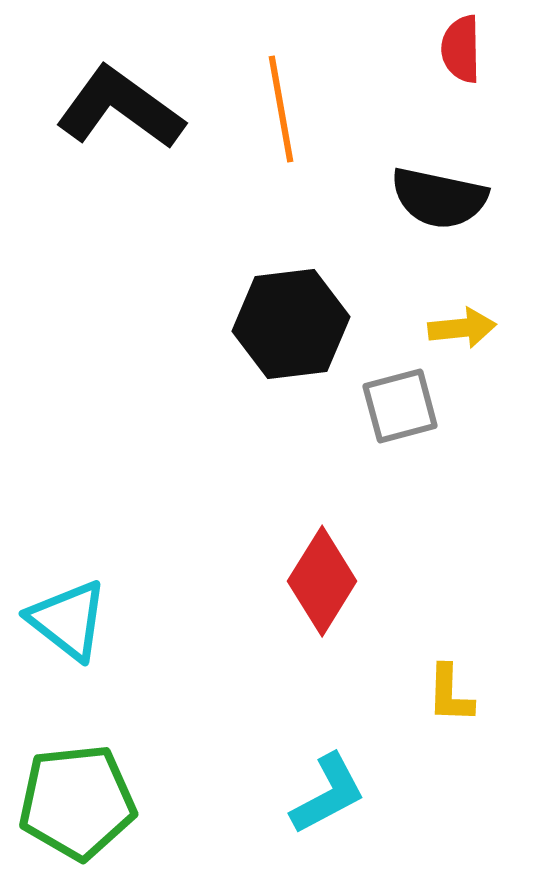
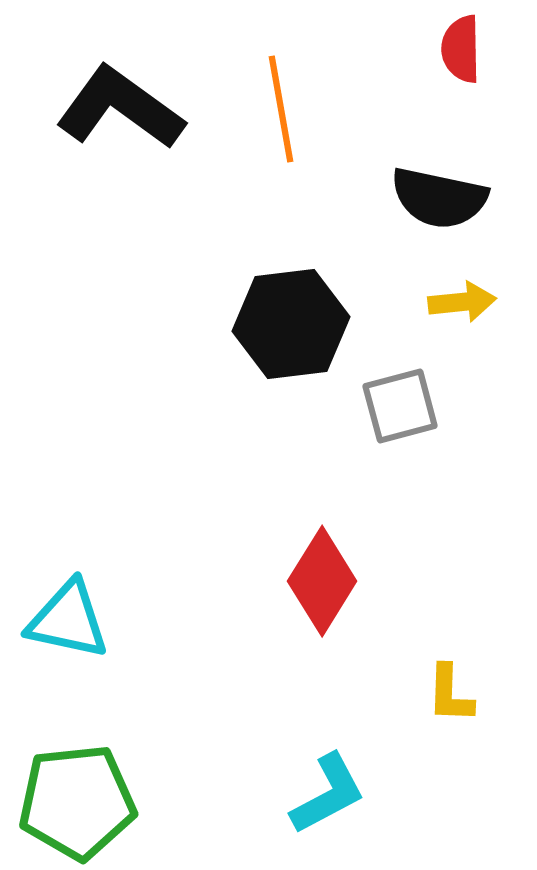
yellow arrow: moved 26 px up
cyan triangle: rotated 26 degrees counterclockwise
